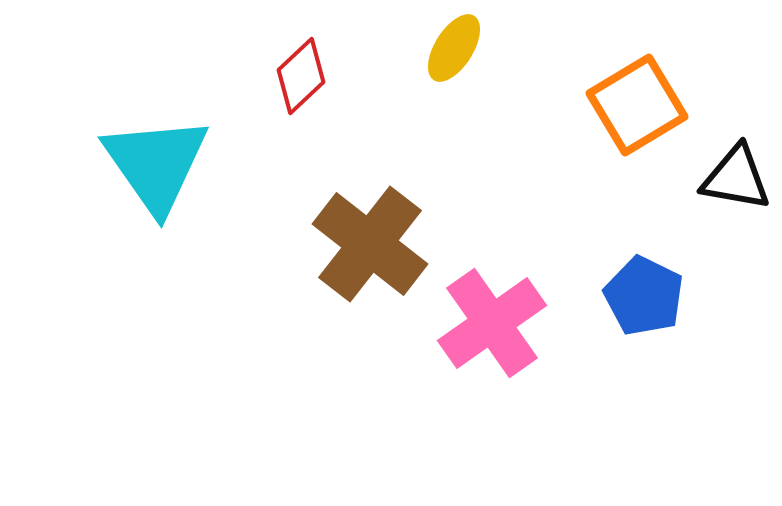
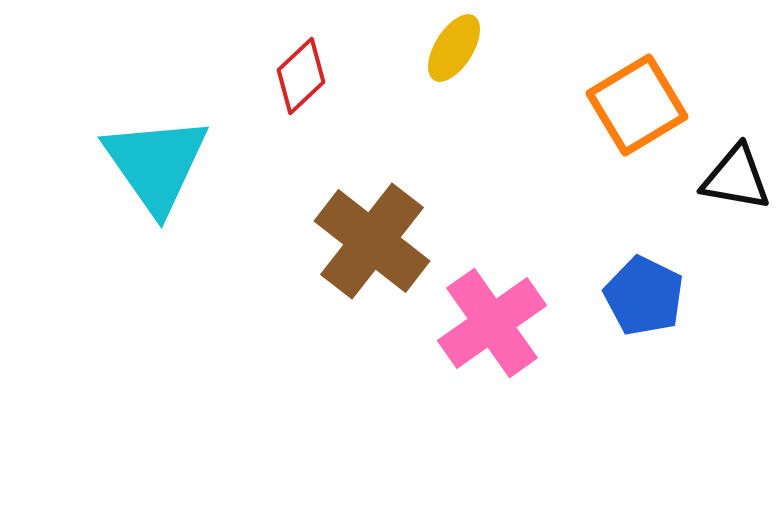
brown cross: moved 2 px right, 3 px up
